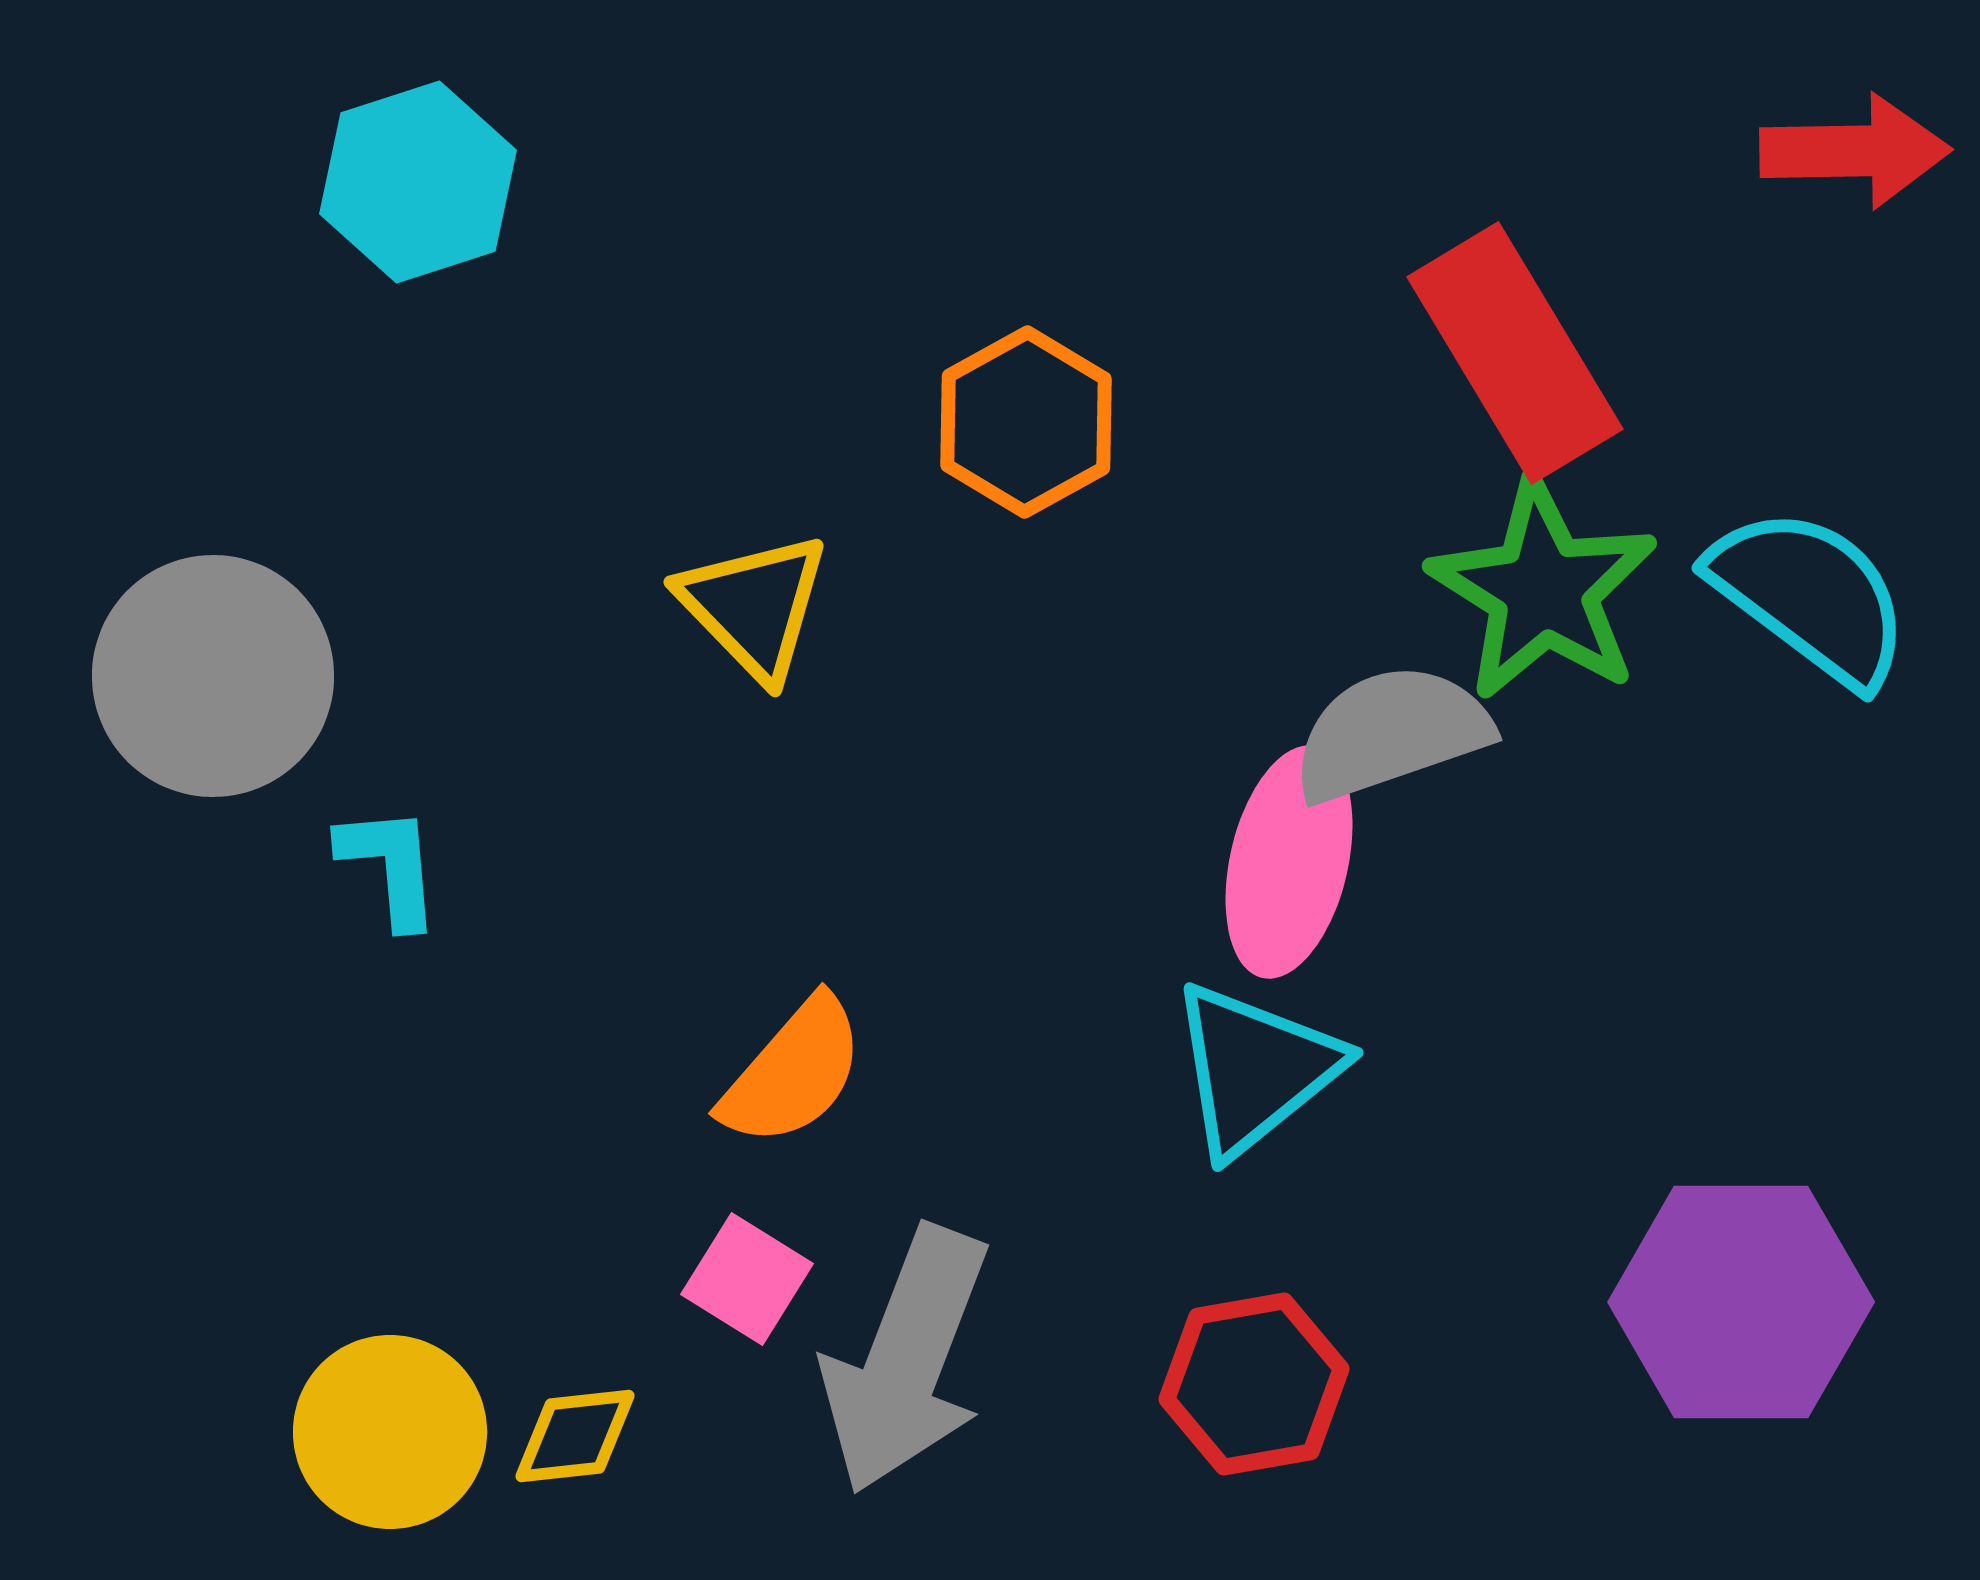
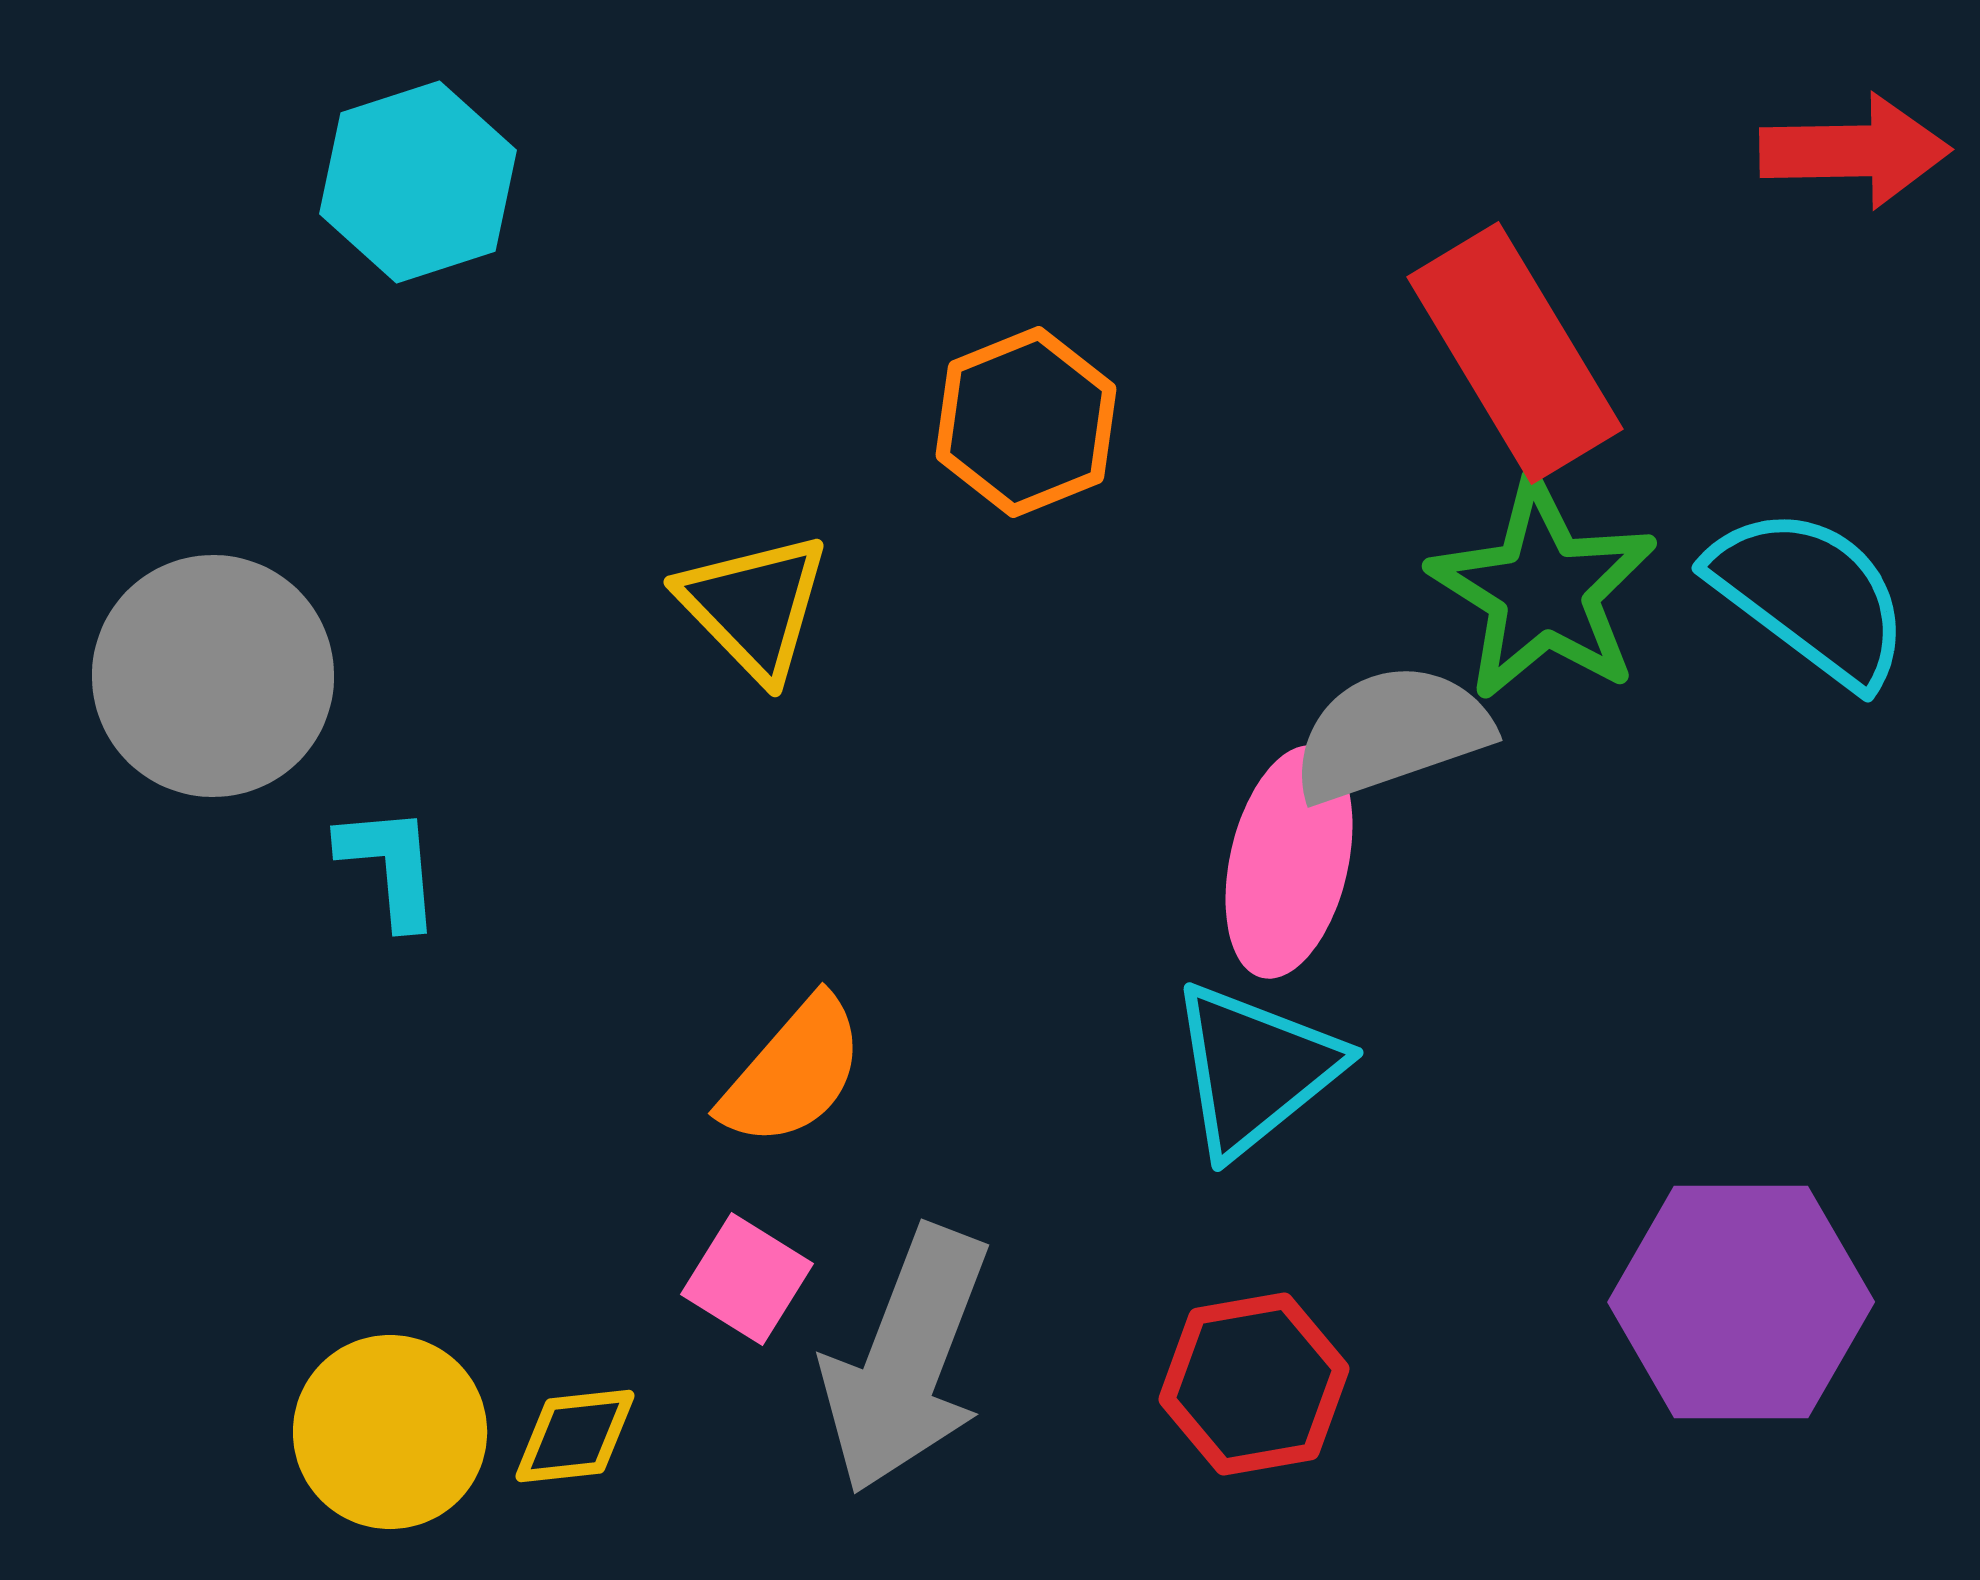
orange hexagon: rotated 7 degrees clockwise
